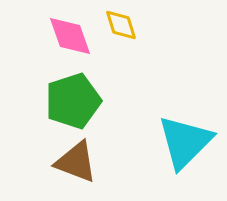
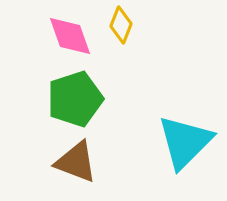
yellow diamond: rotated 39 degrees clockwise
green pentagon: moved 2 px right, 2 px up
